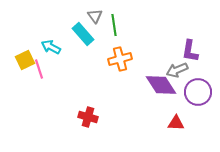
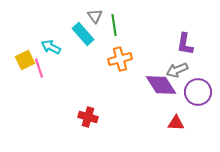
purple L-shape: moved 5 px left, 7 px up
pink line: moved 1 px up
